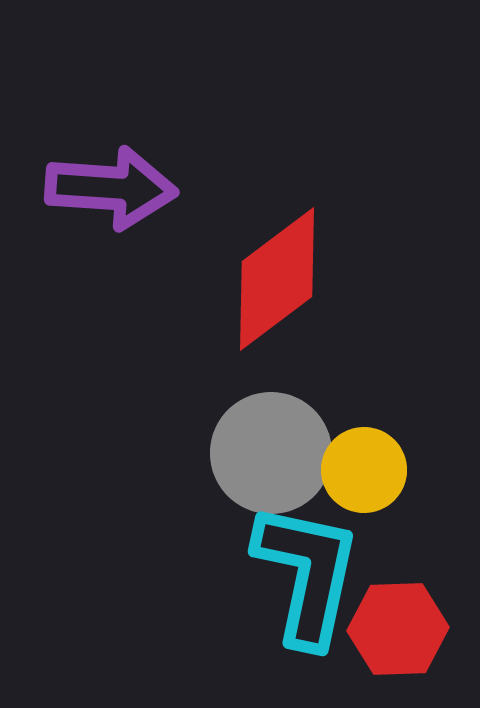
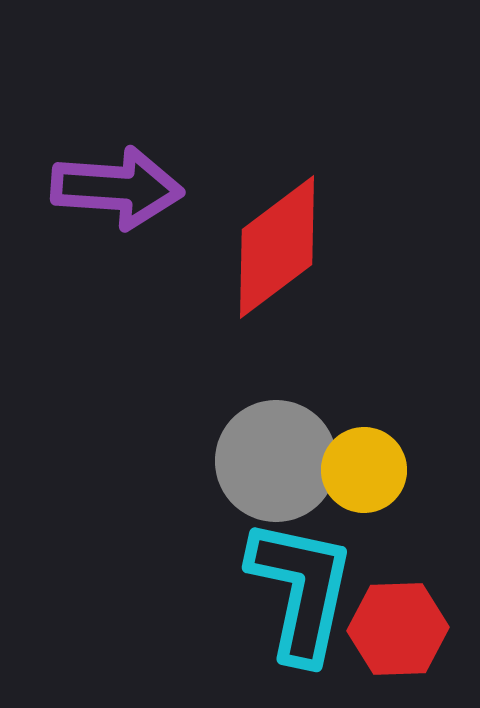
purple arrow: moved 6 px right
red diamond: moved 32 px up
gray circle: moved 5 px right, 8 px down
cyan L-shape: moved 6 px left, 16 px down
